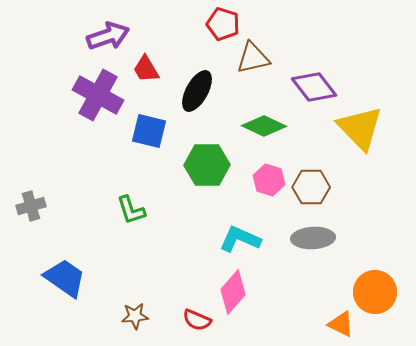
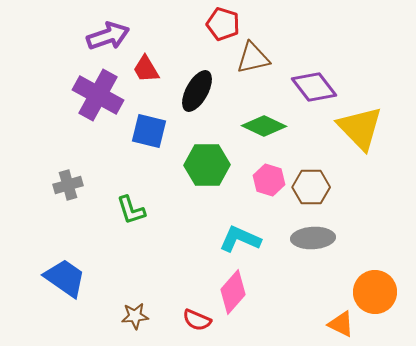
gray cross: moved 37 px right, 21 px up
